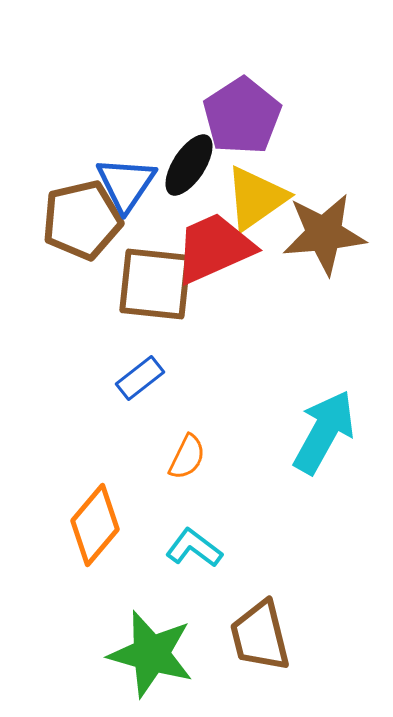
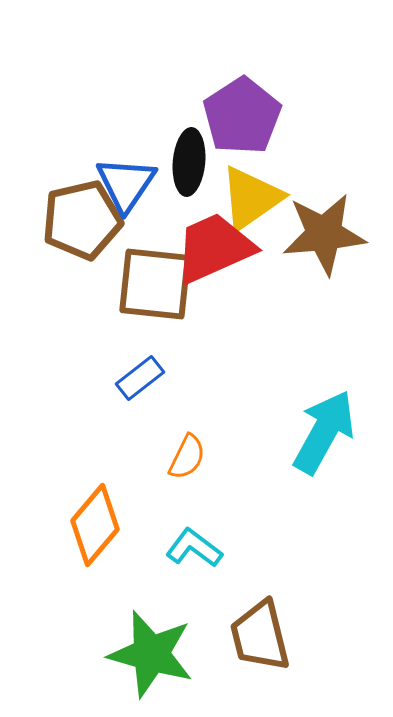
black ellipse: moved 3 px up; rotated 28 degrees counterclockwise
yellow triangle: moved 5 px left
